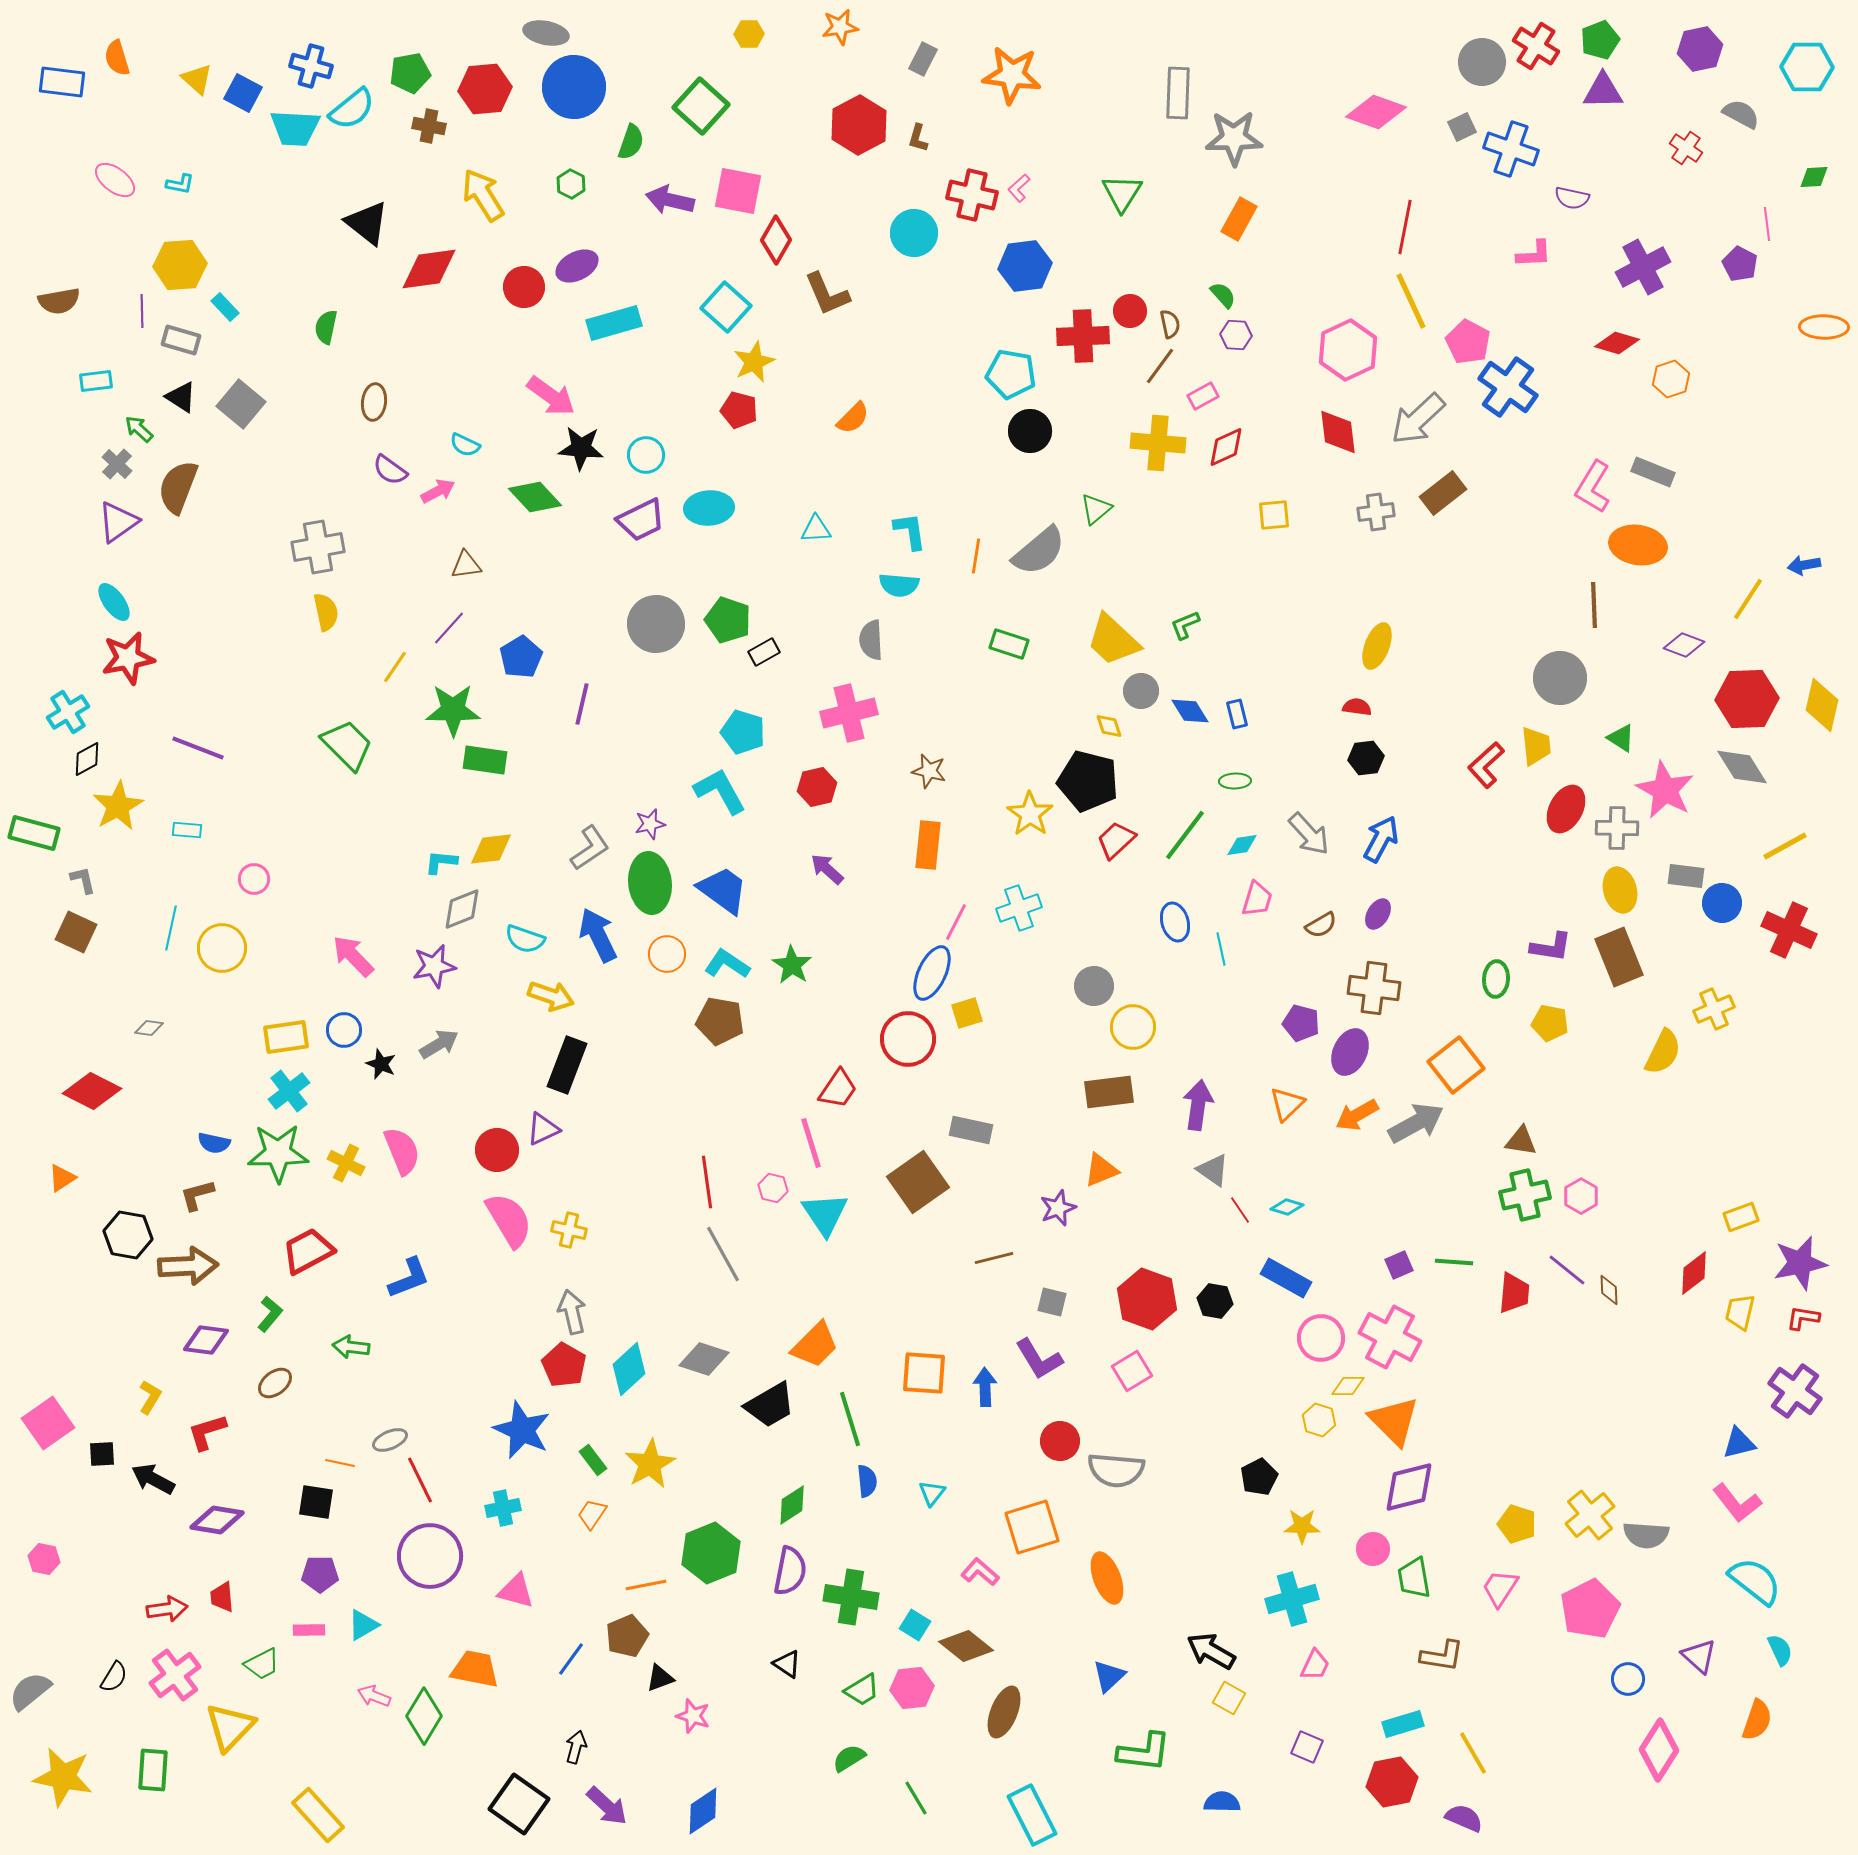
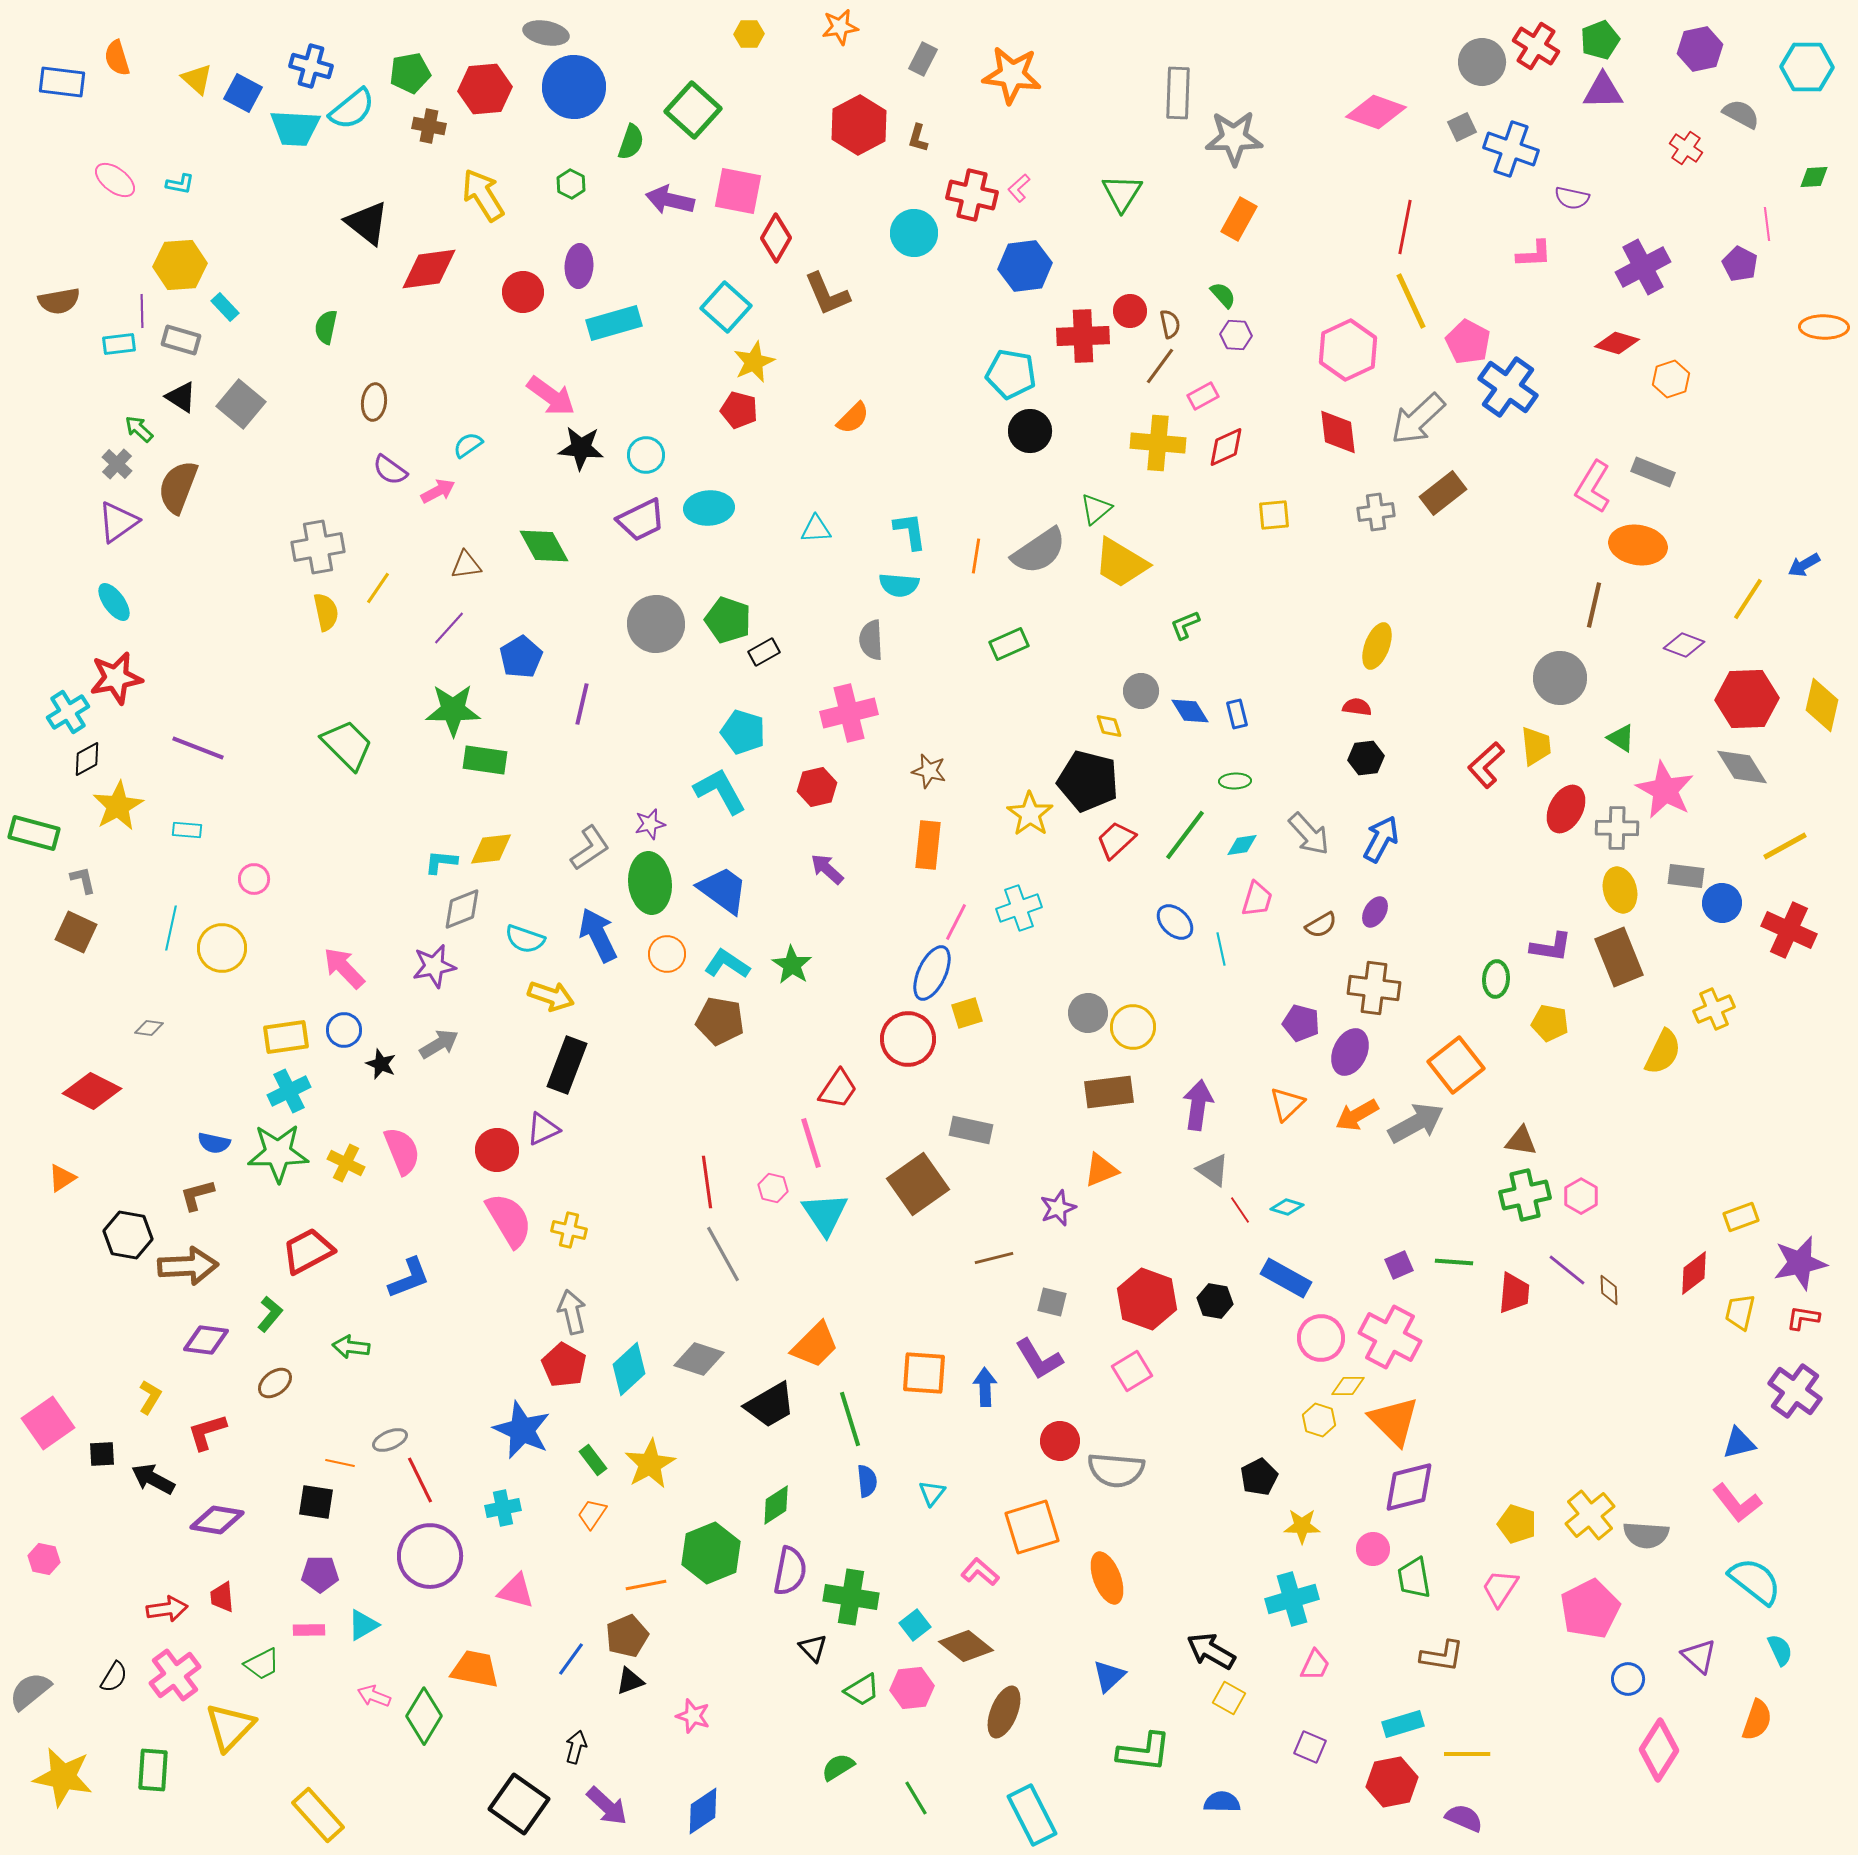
green square at (701, 106): moved 8 px left, 4 px down
red diamond at (776, 240): moved 2 px up
purple ellipse at (577, 266): moved 2 px right; rotated 60 degrees counterclockwise
red circle at (524, 287): moved 1 px left, 5 px down
cyan rectangle at (96, 381): moved 23 px right, 37 px up
cyan semicircle at (465, 445): moved 3 px right; rotated 120 degrees clockwise
green diamond at (535, 497): moved 9 px right, 49 px down; rotated 14 degrees clockwise
gray semicircle at (1039, 551): rotated 6 degrees clockwise
blue arrow at (1804, 565): rotated 20 degrees counterclockwise
brown line at (1594, 605): rotated 15 degrees clockwise
yellow trapezoid at (1113, 640): moved 8 px right, 77 px up; rotated 12 degrees counterclockwise
green rectangle at (1009, 644): rotated 42 degrees counterclockwise
red star at (128, 658): moved 12 px left, 20 px down
yellow line at (395, 667): moved 17 px left, 79 px up
purple ellipse at (1378, 914): moved 3 px left, 2 px up
blue ellipse at (1175, 922): rotated 30 degrees counterclockwise
pink arrow at (353, 956): moved 9 px left, 12 px down
gray circle at (1094, 986): moved 6 px left, 27 px down
cyan cross at (289, 1091): rotated 12 degrees clockwise
brown square at (918, 1182): moved 2 px down
gray diamond at (704, 1359): moved 5 px left
green diamond at (792, 1505): moved 16 px left
cyan square at (915, 1625): rotated 20 degrees clockwise
black triangle at (787, 1664): moved 26 px right, 16 px up; rotated 12 degrees clockwise
black triangle at (660, 1678): moved 30 px left, 3 px down
purple square at (1307, 1747): moved 3 px right
yellow line at (1473, 1753): moved 6 px left, 1 px down; rotated 60 degrees counterclockwise
green semicircle at (849, 1758): moved 11 px left, 9 px down
